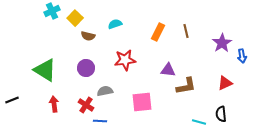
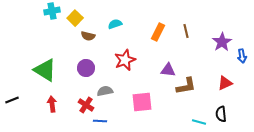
cyan cross: rotated 14 degrees clockwise
purple star: moved 1 px up
red star: rotated 15 degrees counterclockwise
red arrow: moved 2 px left
